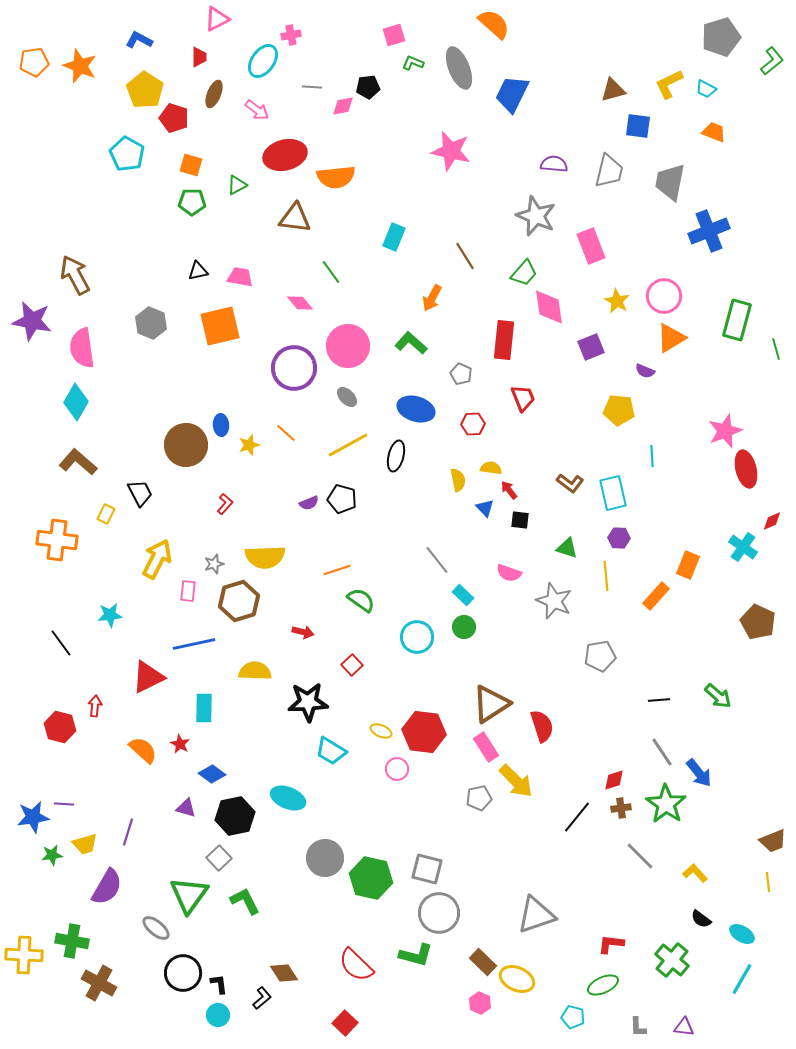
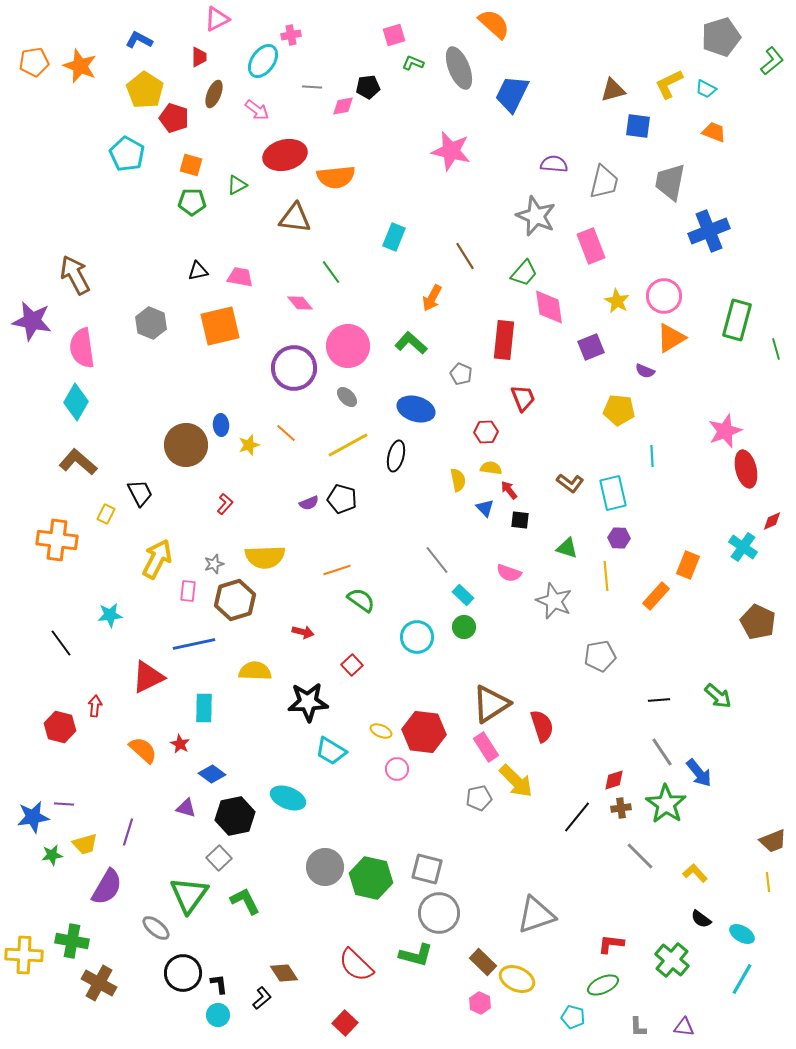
gray trapezoid at (609, 171): moved 5 px left, 11 px down
red hexagon at (473, 424): moved 13 px right, 8 px down
brown hexagon at (239, 601): moved 4 px left, 1 px up
gray circle at (325, 858): moved 9 px down
